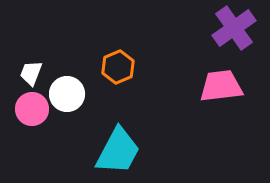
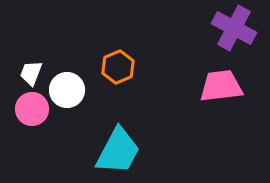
purple cross: rotated 27 degrees counterclockwise
white circle: moved 4 px up
